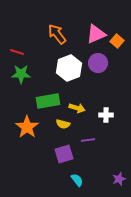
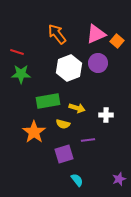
orange star: moved 7 px right, 5 px down
